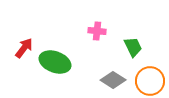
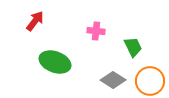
pink cross: moved 1 px left
red arrow: moved 11 px right, 27 px up
